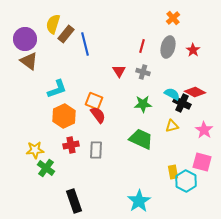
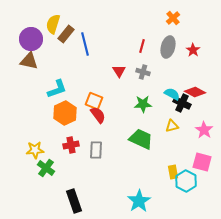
purple circle: moved 6 px right
brown triangle: rotated 24 degrees counterclockwise
orange hexagon: moved 1 px right, 3 px up
